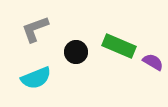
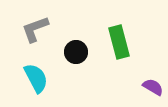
green rectangle: moved 4 px up; rotated 52 degrees clockwise
purple semicircle: moved 25 px down
cyan semicircle: rotated 96 degrees counterclockwise
